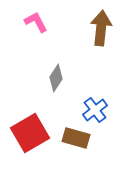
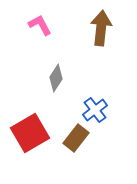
pink L-shape: moved 4 px right, 3 px down
brown rectangle: rotated 68 degrees counterclockwise
